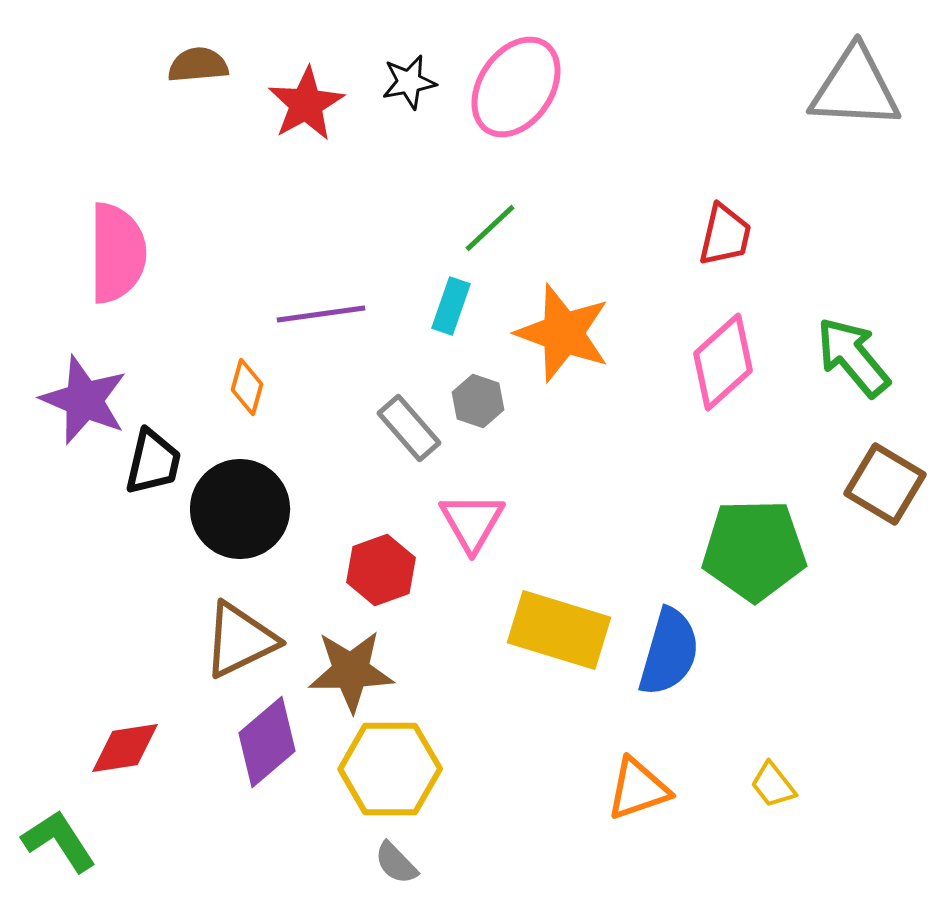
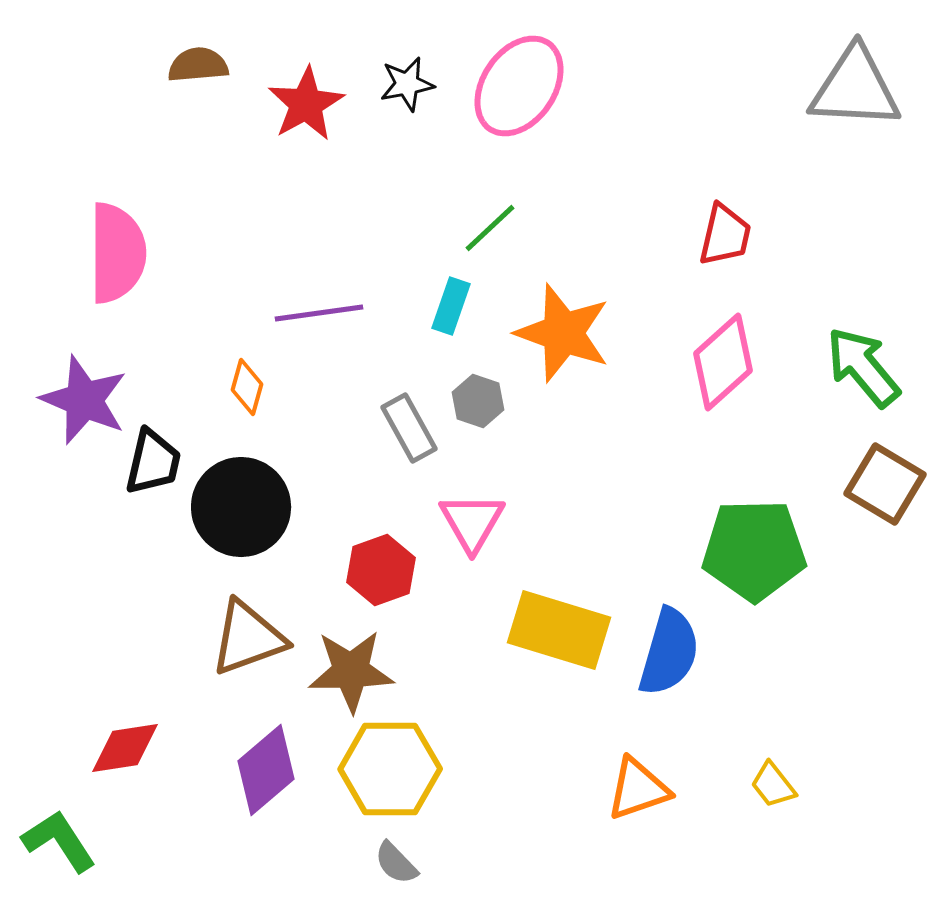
black star: moved 2 px left, 2 px down
pink ellipse: moved 3 px right, 1 px up
purple line: moved 2 px left, 1 px up
green arrow: moved 10 px right, 10 px down
gray rectangle: rotated 12 degrees clockwise
black circle: moved 1 px right, 2 px up
brown triangle: moved 8 px right, 2 px up; rotated 6 degrees clockwise
purple diamond: moved 1 px left, 28 px down
